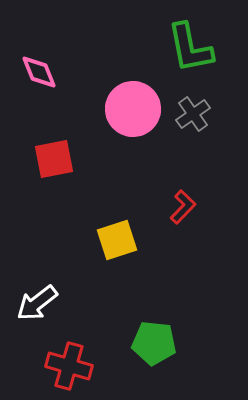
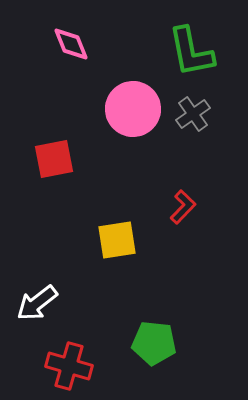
green L-shape: moved 1 px right, 4 px down
pink diamond: moved 32 px right, 28 px up
yellow square: rotated 9 degrees clockwise
